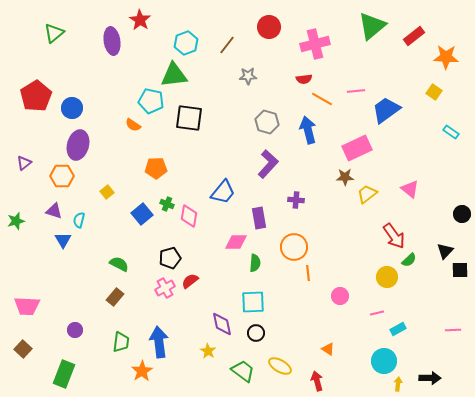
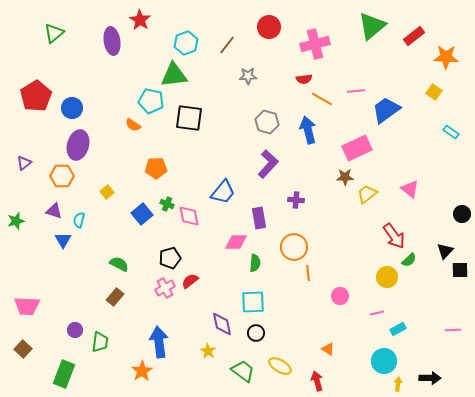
pink diamond at (189, 216): rotated 20 degrees counterclockwise
green trapezoid at (121, 342): moved 21 px left
